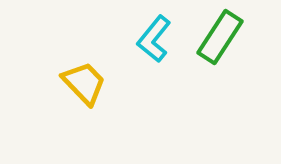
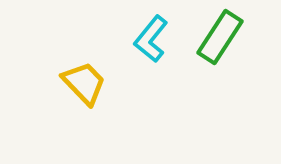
cyan L-shape: moved 3 px left
